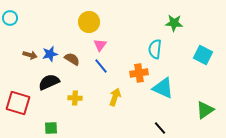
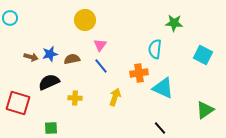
yellow circle: moved 4 px left, 2 px up
brown arrow: moved 1 px right, 2 px down
brown semicircle: rotated 42 degrees counterclockwise
